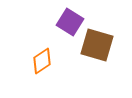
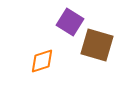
orange diamond: rotated 16 degrees clockwise
